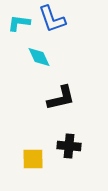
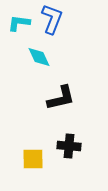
blue L-shape: rotated 140 degrees counterclockwise
